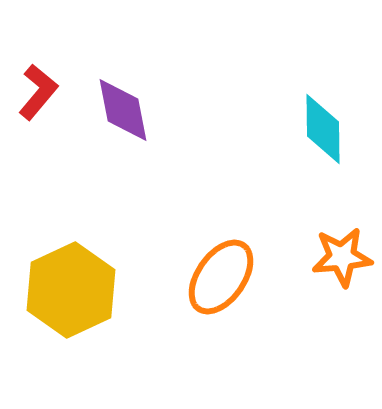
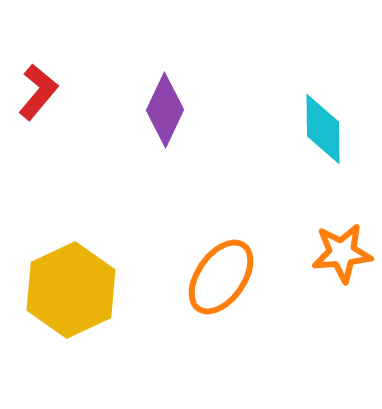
purple diamond: moved 42 px right; rotated 36 degrees clockwise
orange star: moved 4 px up
